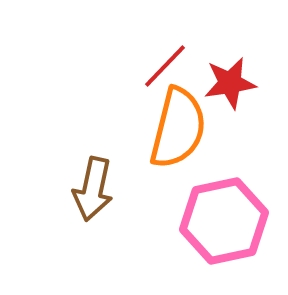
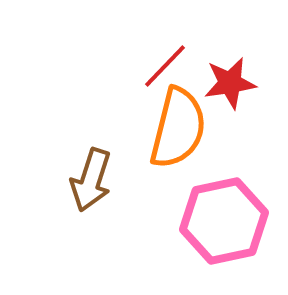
brown arrow: moved 2 px left, 9 px up; rotated 6 degrees clockwise
